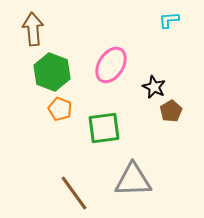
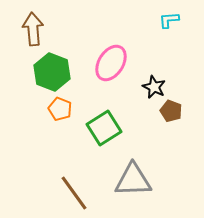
pink ellipse: moved 2 px up
brown pentagon: rotated 20 degrees counterclockwise
green square: rotated 24 degrees counterclockwise
